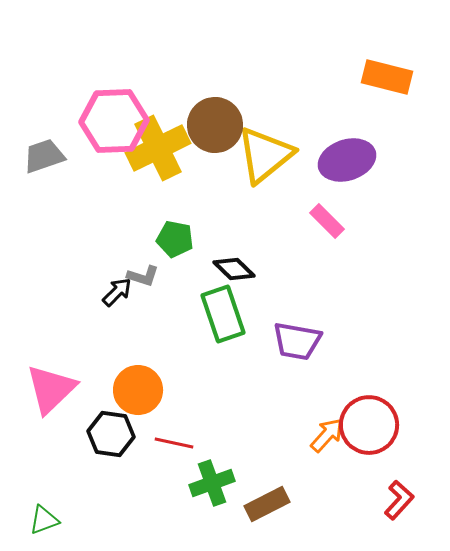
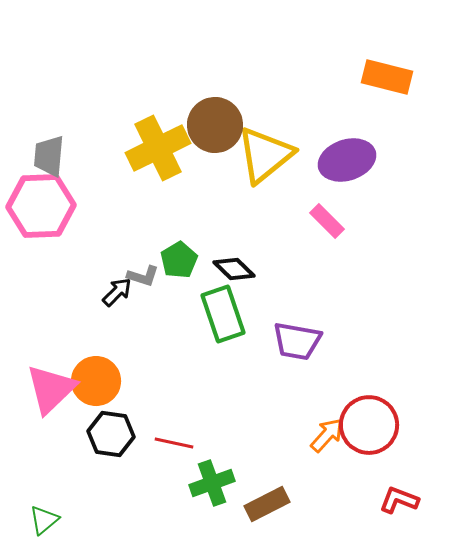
pink hexagon: moved 73 px left, 85 px down
gray trapezoid: moved 5 px right; rotated 66 degrees counterclockwise
green pentagon: moved 4 px right, 21 px down; rotated 30 degrees clockwise
orange circle: moved 42 px left, 9 px up
red L-shape: rotated 111 degrees counterclockwise
green triangle: rotated 20 degrees counterclockwise
